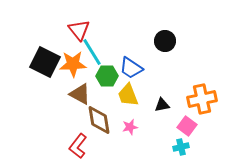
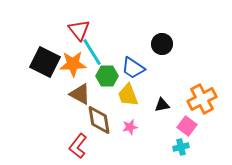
black circle: moved 3 px left, 3 px down
blue trapezoid: moved 2 px right
orange cross: rotated 16 degrees counterclockwise
